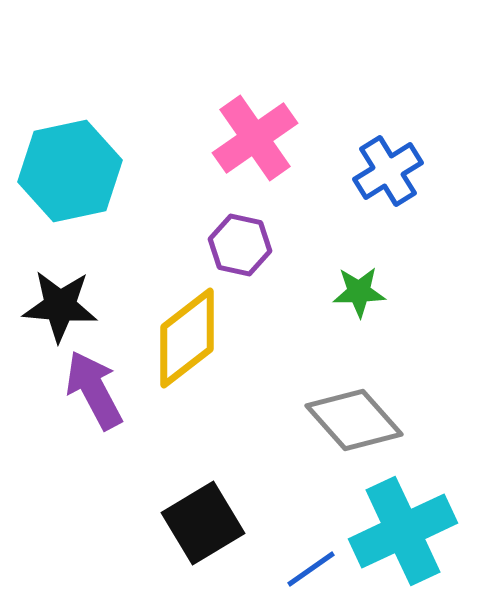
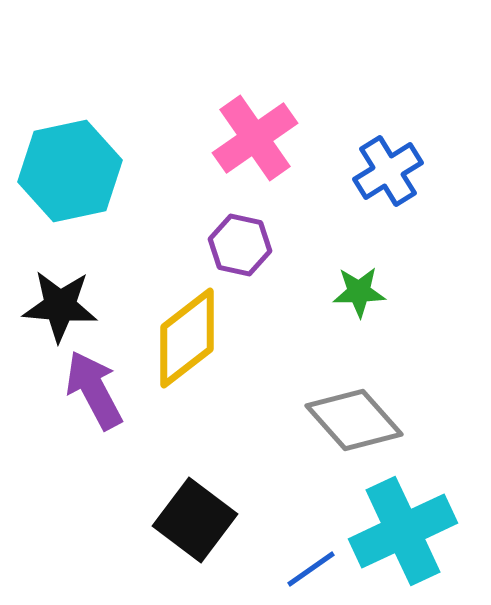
black square: moved 8 px left, 3 px up; rotated 22 degrees counterclockwise
